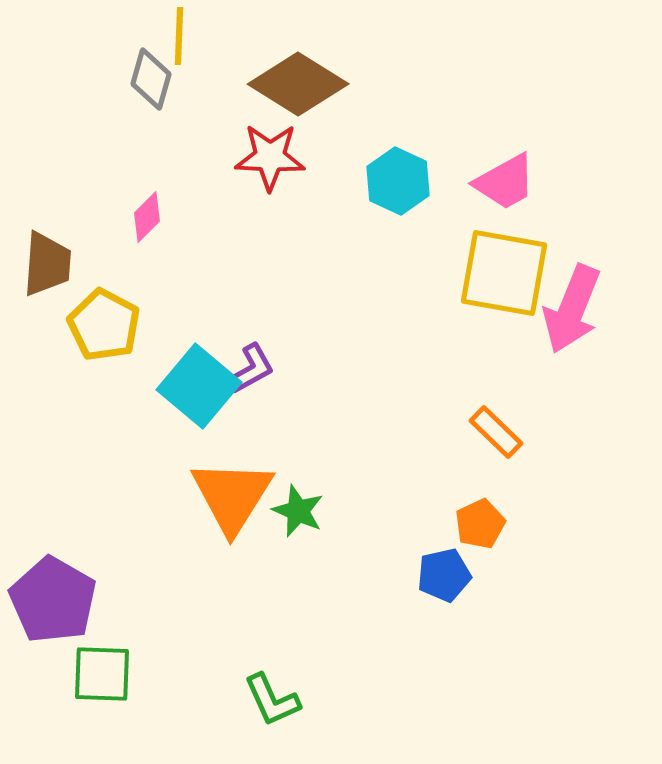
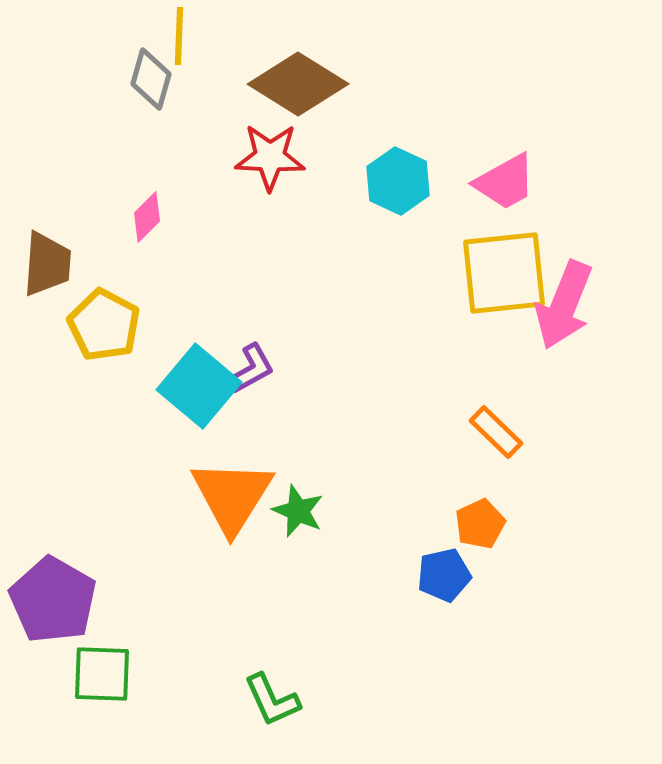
yellow square: rotated 16 degrees counterclockwise
pink arrow: moved 8 px left, 4 px up
